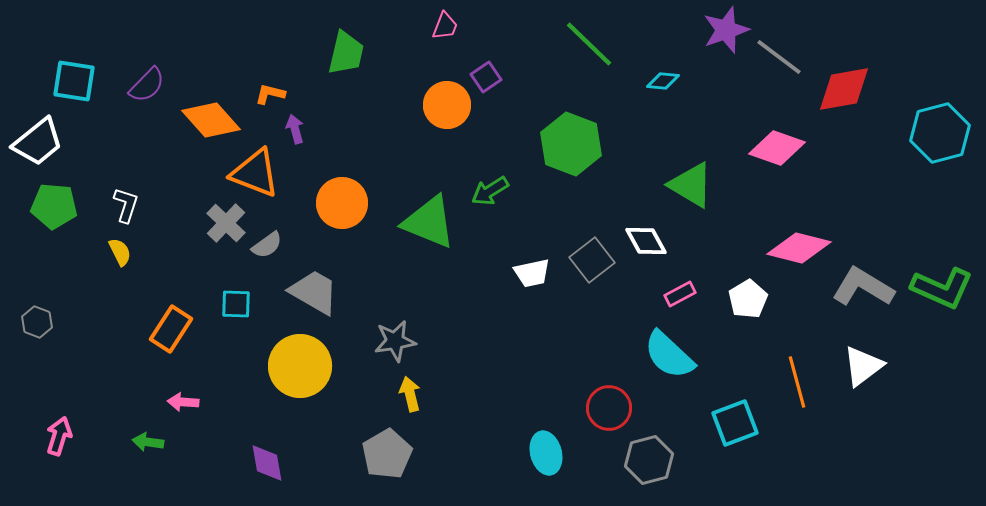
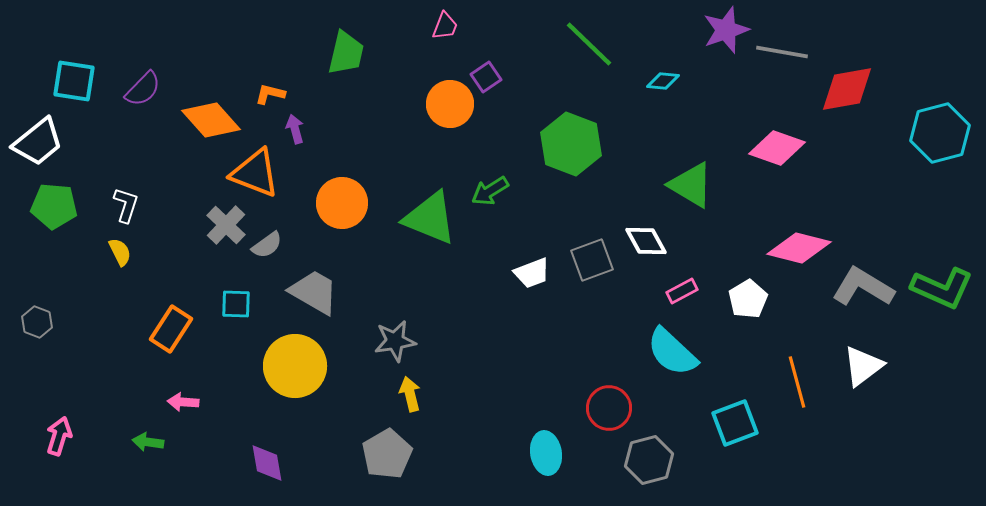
gray line at (779, 57): moved 3 px right, 5 px up; rotated 27 degrees counterclockwise
purple semicircle at (147, 85): moved 4 px left, 4 px down
red diamond at (844, 89): moved 3 px right
orange circle at (447, 105): moved 3 px right, 1 px up
green triangle at (429, 222): moved 1 px right, 4 px up
gray cross at (226, 223): moved 2 px down
gray square at (592, 260): rotated 18 degrees clockwise
white trapezoid at (532, 273): rotated 9 degrees counterclockwise
pink rectangle at (680, 294): moved 2 px right, 3 px up
cyan semicircle at (669, 355): moved 3 px right, 3 px up
yellow circle at (300, 366): moved 5 px left
cyan ellipse at (546, 453): rotated 6 degrees clockwise
